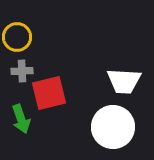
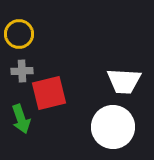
yellow circle: moved 2 px right, 3 px up
